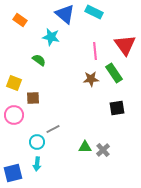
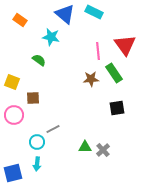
pink line: moved 3 px right
yellow square: moved 2 px left, 1 px up
